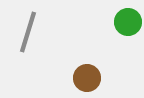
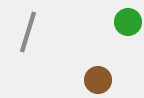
brown circle: moved 11 px right, 2 px down
